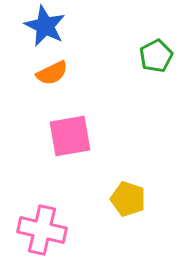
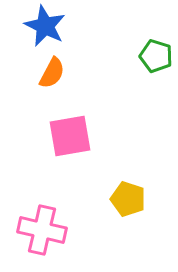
green pentagon: rotated 28 degrees counterclockwise
orange semicircle: rotated 36 degrees counterclockwise
